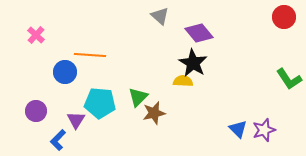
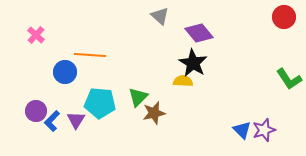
blue triangle: moved 4 px right, 1 px down
blue L-shape: moved 6 px left, 19 px up
